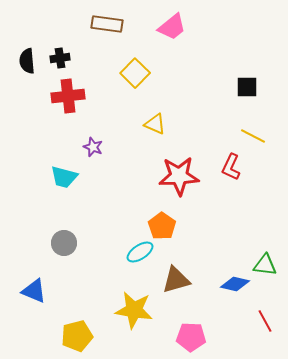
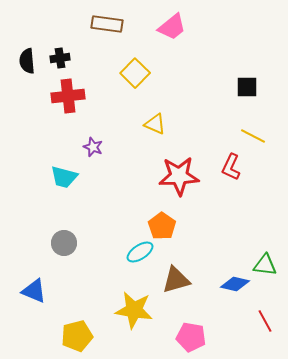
pink pentagon: rotated 8 degrees clockwise
